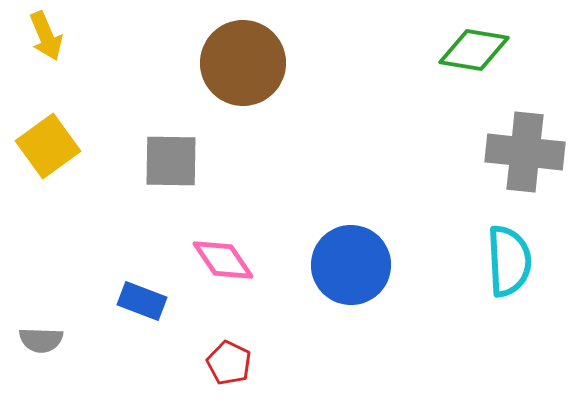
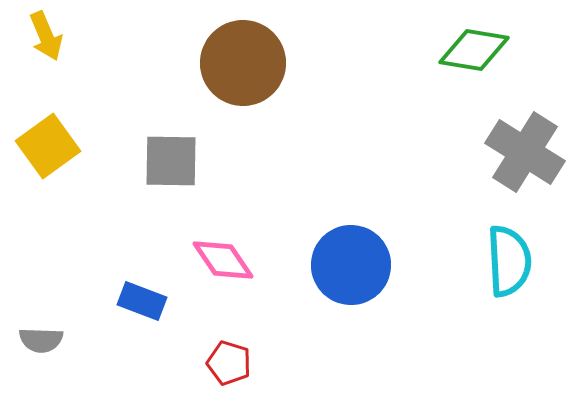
gray cross: rotated 26 degrees clockwise
red pentagon: rotated 9 degrees counterclockwise
